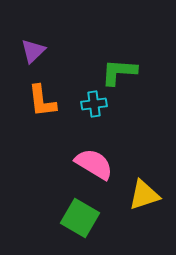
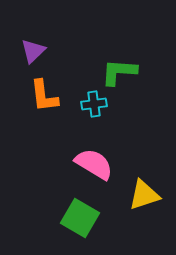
orange L-shape: moved 2 px right, 5 px up
